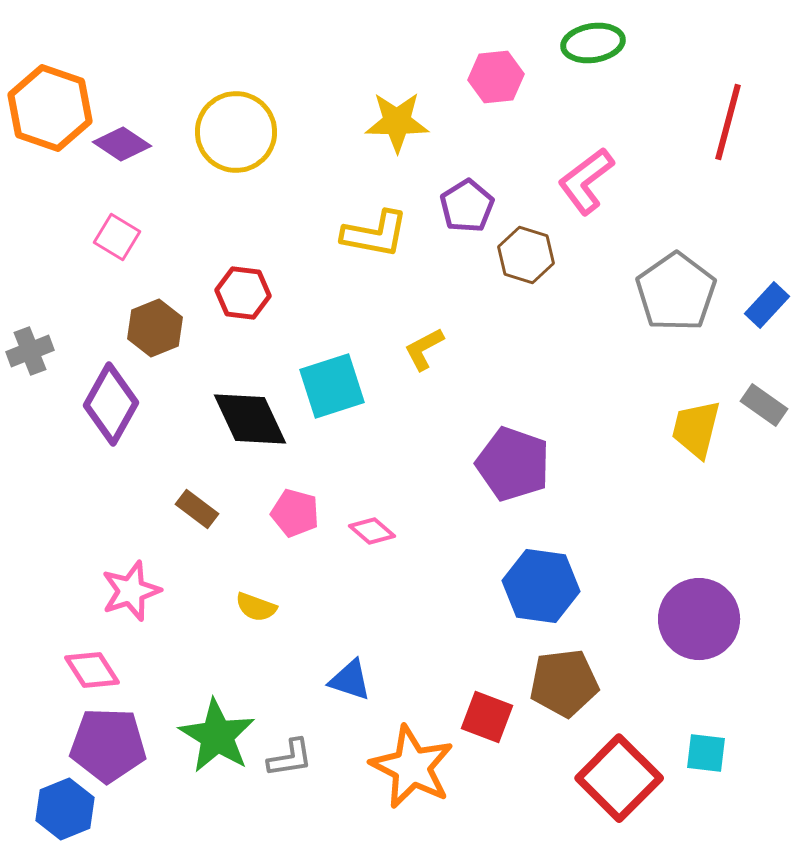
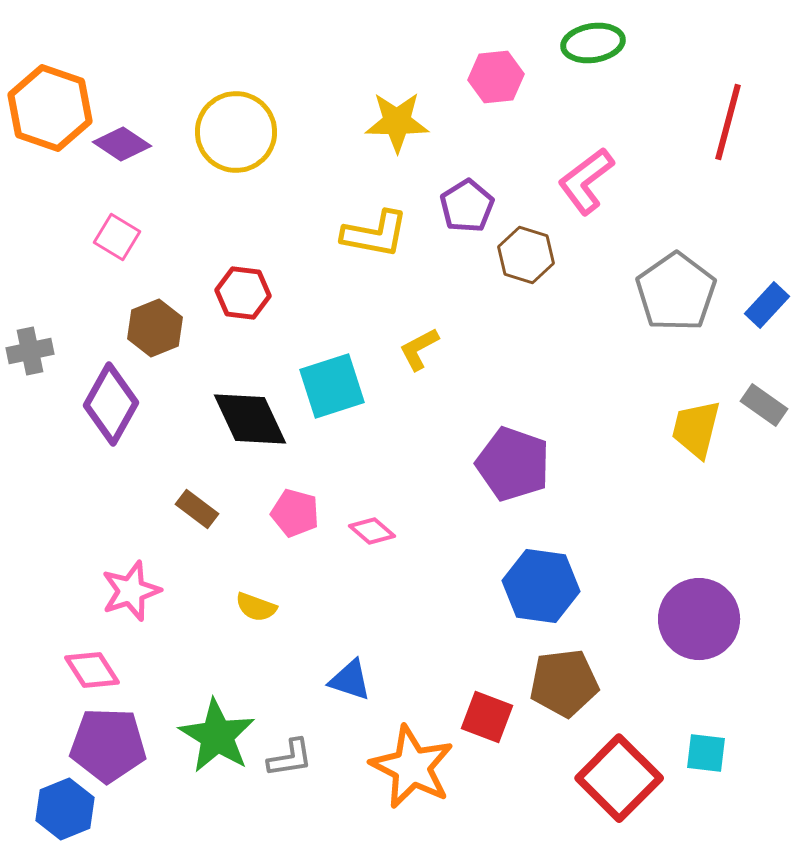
yellow L-shape at (424, 349): moved 5 px left
gray cross at (30, 351): rotated 9 degrees clockwise
